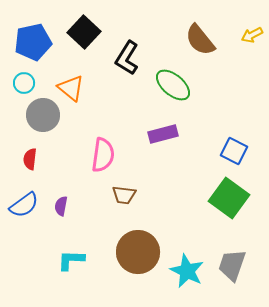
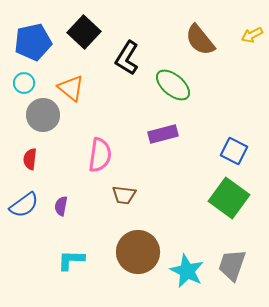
pink semicircle: moved 3 px left
